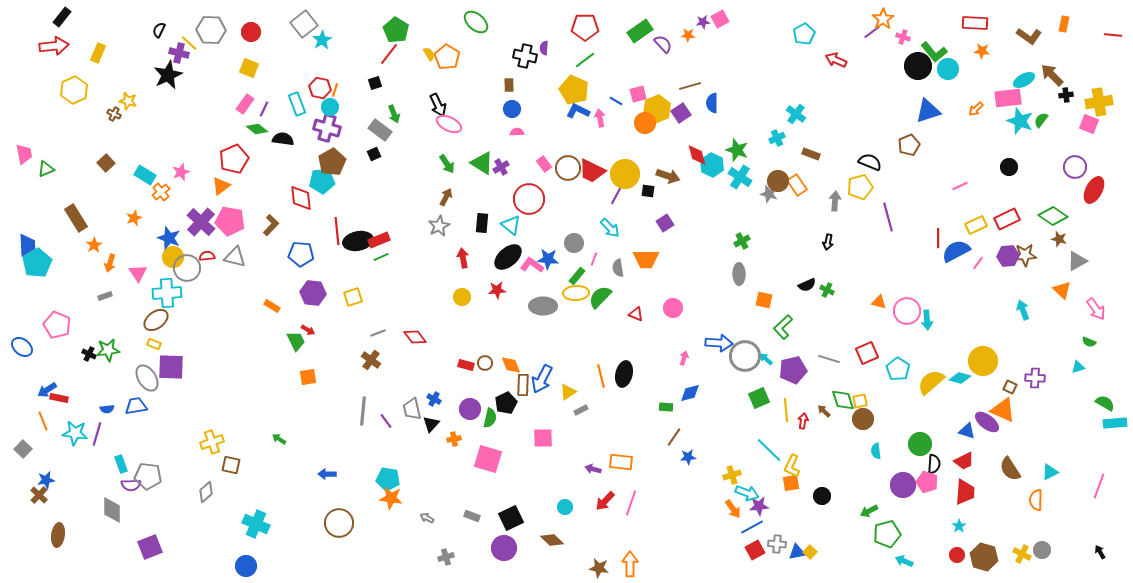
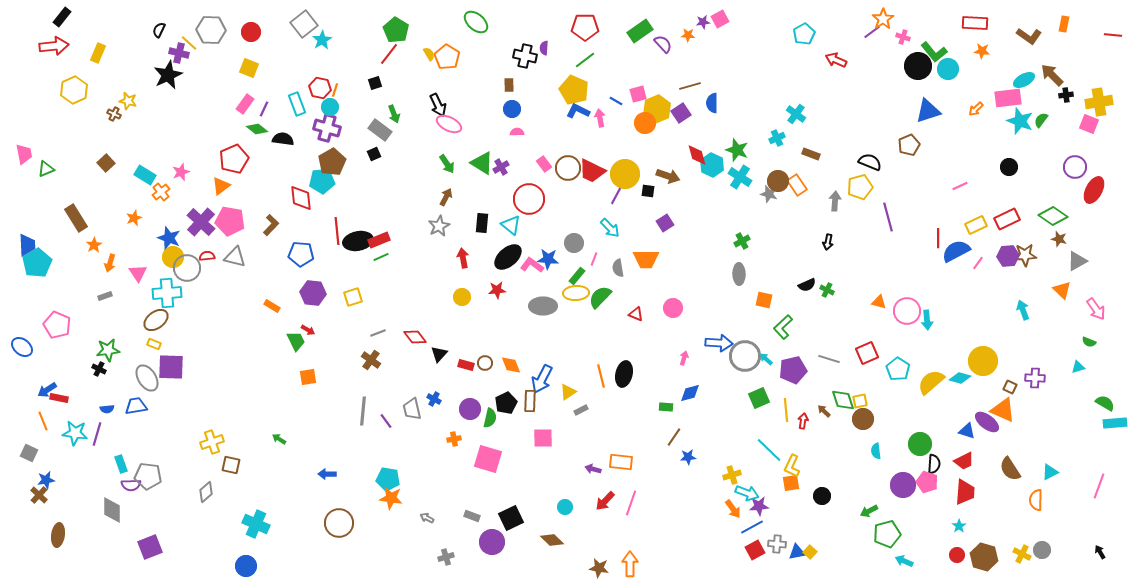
black cross at (89, 354): moved 10 px right, 15 px down
brown rectangle at (523, 385): moved 7 px right, 16 px down
black triangle at (431, 424): moved 8 px right, 70 px up
gray square at (23, 449): moved 6 px right, 4 px down; rotated 18 degrees counterclockwise
purple circle at (504, 548): moved 12 px left, 6 px up
